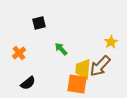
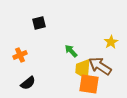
green arrow: moved 10 px right, 2 px down
orange cross: moved 1 px right, 2 px down; rotated 16 degrees clockwise
brown arrow: rotated 80 degrees clockwise
orange square: moved 12 px right
